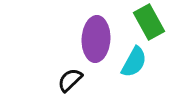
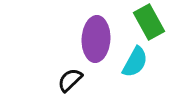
cyan semicircle: moved 1 px right
